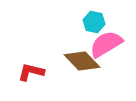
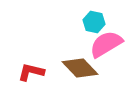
brown diamond: moved 2 px left, 7 px down
